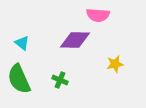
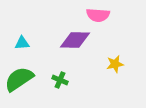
cyan triangle: rotated 42 degrees counterclockwise
green semicircle: rotated 80 degrees clockwise
